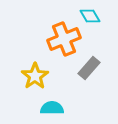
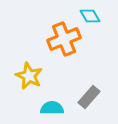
gray rectangle: moved 29 px down
yellow star: moved 6 px left; rotated 12 degrees counterclockwise
